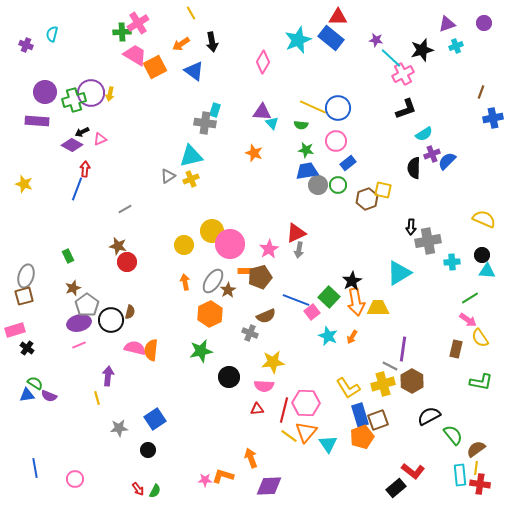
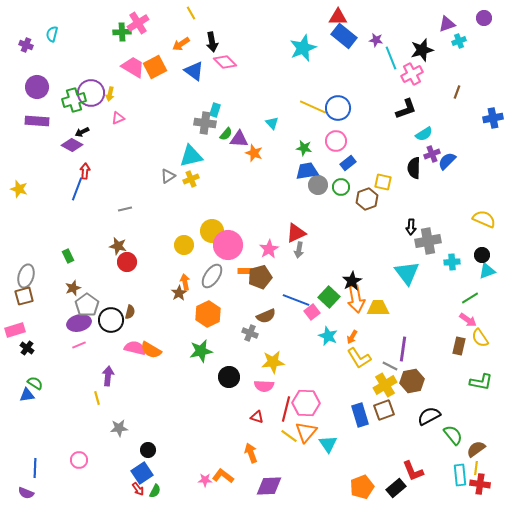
purple circle at (484, 23): moved 5 px up
blue rectangle at (331, 38): moved 13 px right, 2 px up
cyan star at (298, 40): moved 5 px right, 8 px down
cyan cross at (456, 46): moved 3 px right, 5 px up
pink trapezoid at (135, 55): moved 2 px left, 12 px down
cyan line at (391, 58): rotated 25 degrees clockwise
pink diamond at (263, 62): moved 38 px left; rotated 75 degrees counterclockwise
pink cross at (403, 74): moved 9 px right
purple circle at (45, 92): moved 8 px left, 5 px up
brown line at (481, 92): moved 24 px left
purple triangle at (262, 112): moved 23 px left, 27 px down
green semicircle at (301, 125): moved 75 px left, 9 px down; rotated 56 degrees counterclockwise
pink triangle at (100, 139): moved 18 px right, 21 px up
green star at (306, 150): moved 2 px left, 2 px up
red arrow at (85, 169): moved 2 px down
yellow star at (24, 184): moved 5 px left, 5 px down
green circle at (338, 185): moved 3 px right, 2 px down
yellow square at (383, 190): moved 8 px up
gray line at (125, 209): rotated 16 degrees clockwise
pink circle at (230, 244): moved 2 px left, 1 px down
cyan triangle at (487, 271): rotated 24 degrees counterclockwise
cyan triangle at (399, 273): moved 8 px right; rotated 36 degrees counterclockwise
gray ellipse at (213, 281): moved 1 px left, 5 px up
brown star at (228, 290): moved 49 px left, 3 px down
orange arrow at (356, 302): moved 3 px up
orange hexagon at (210, 314): moved 2 px left
brown rectangle at (456, 349): moved 3 px right, 3 px up
orange semicircle at (151, 350): rotated 65 degrees counterclockwise
brown hexagon at (412, 381): rotated 20 degrees clockwise
yellow cross at (383, 384): moved 2 px right, 1 px down; rotated 15 degrees counterclockwise
yellow L-shape at (348, 388): moved 11 px right, 30 px up
purple semicircle at (49, 396): moved 23 px left, 97 px down
red triangle at (257, 409): moved 8 px down; rotated 24 degrees clockwise
red line at (284, 410): moved 2 px right, 1 px up
blue square at (155, 419): moved 13 px left, 54 px down
brown square at (378, 420): moved 6 px right, 10 px up
orange pentagon at (362, 437): moved 50 px down
orange arrow at (251, 458): moved 5 px up
blue line at (35, 468): rotated 12 degrees clockwise
red L-shape at (413, 471): rotated 30 degrees clockwise
orange L-shape at (223, 476): rotated 20 degrees clockwise
pink circle at (75, 479): moved 4 px right, 19 px up
